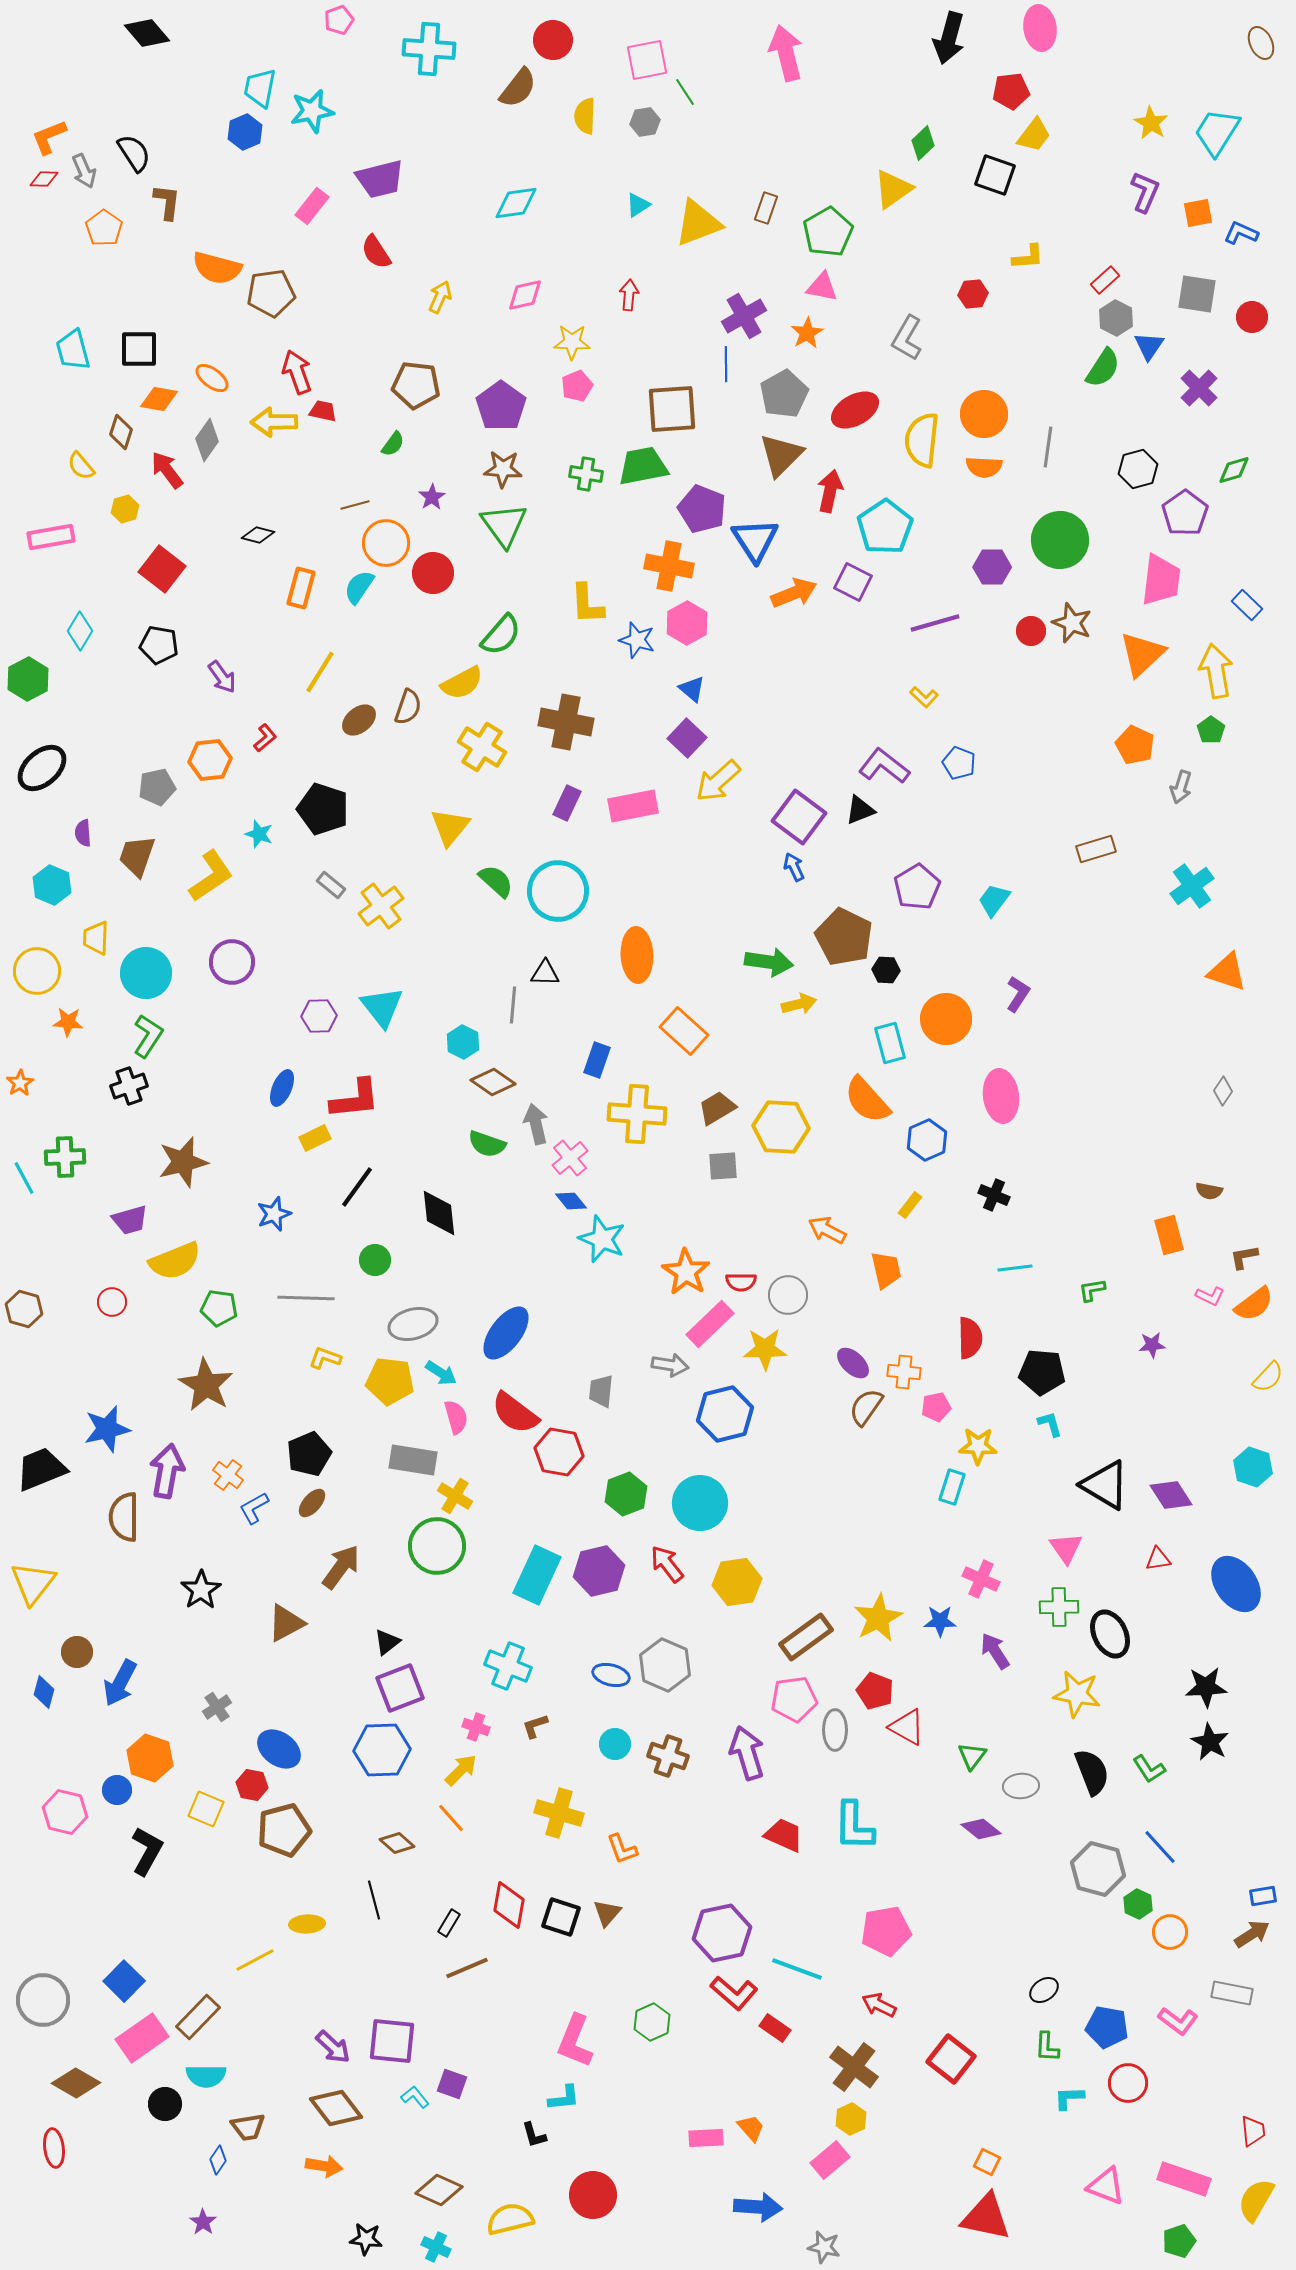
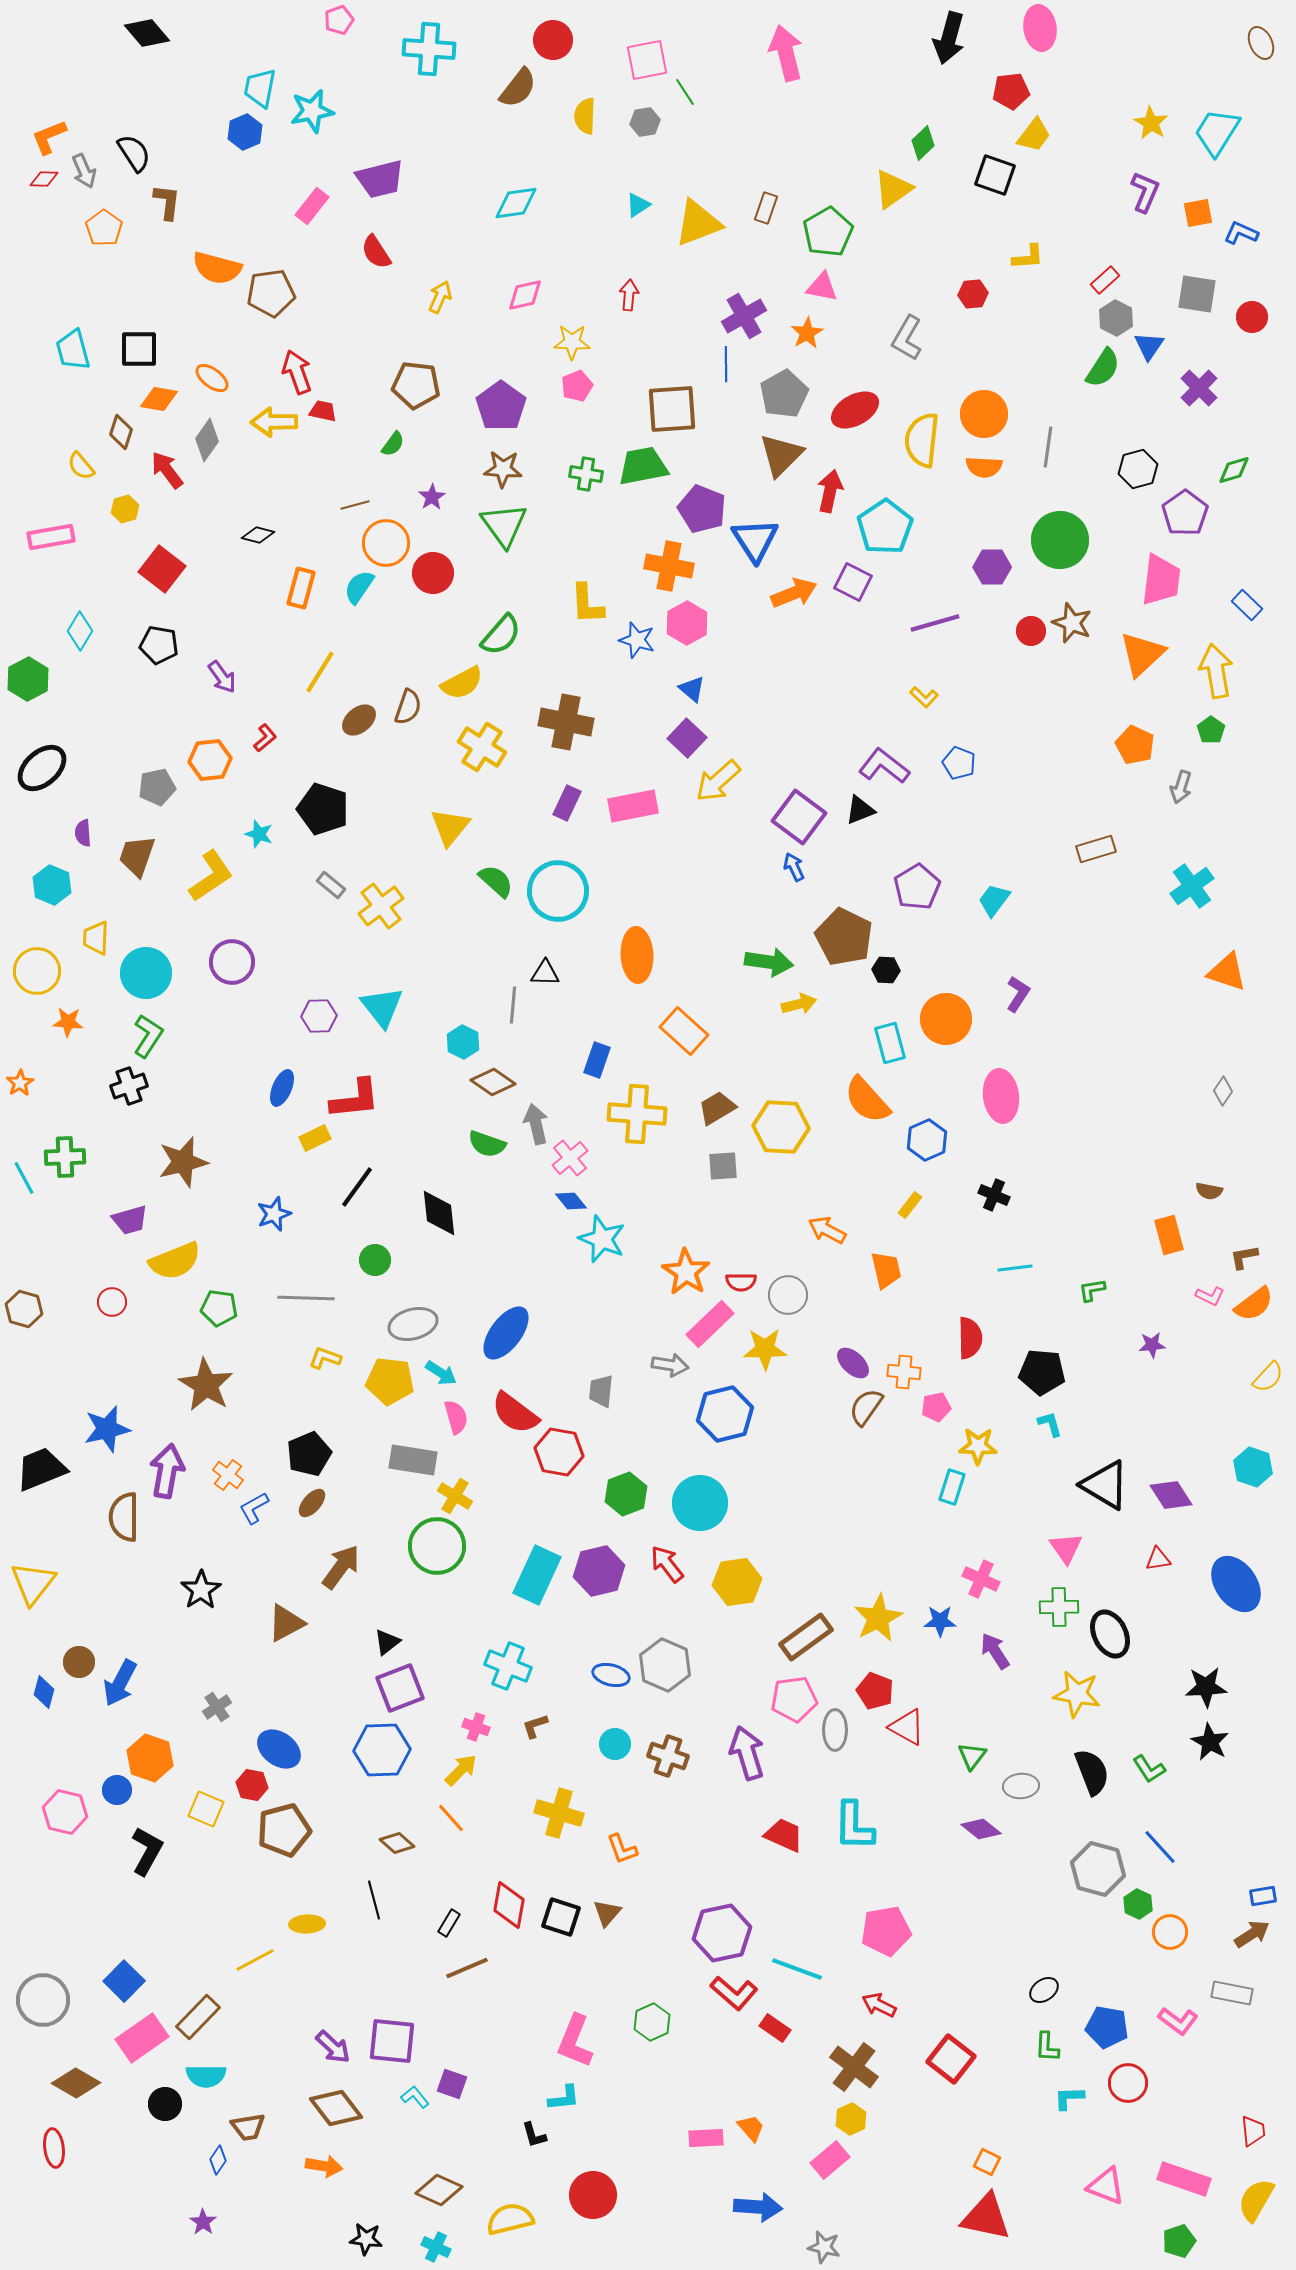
brown circle at (77, 1652): moved 2 px right, 10 px down
